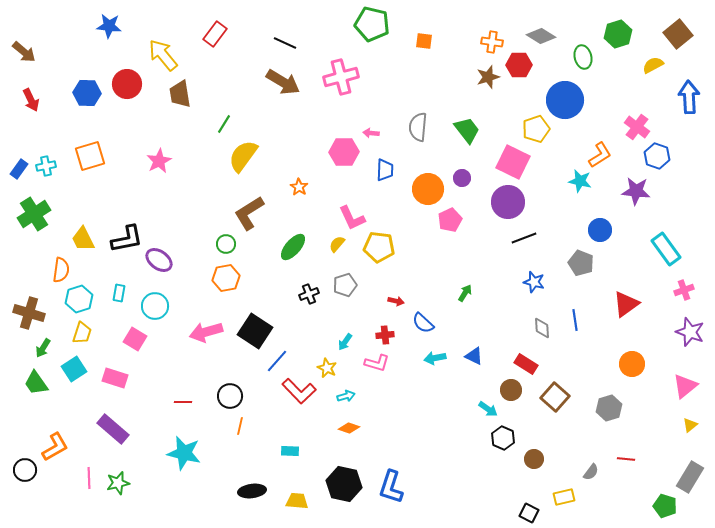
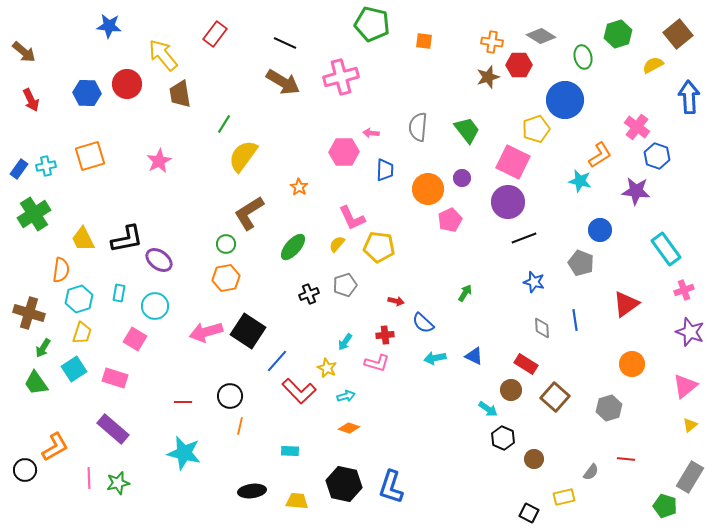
black square at (255, 331): moved 7 px left
